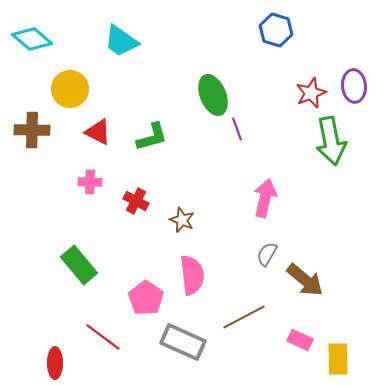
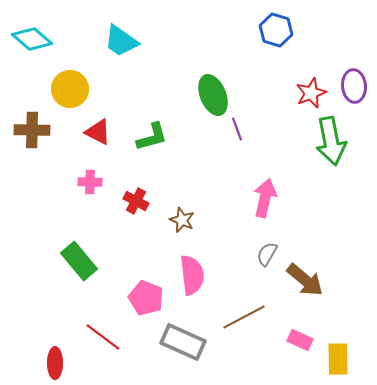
green rectangle: moved 4 px up
pink pentagon: rotated 12 degrees counterclockwise
